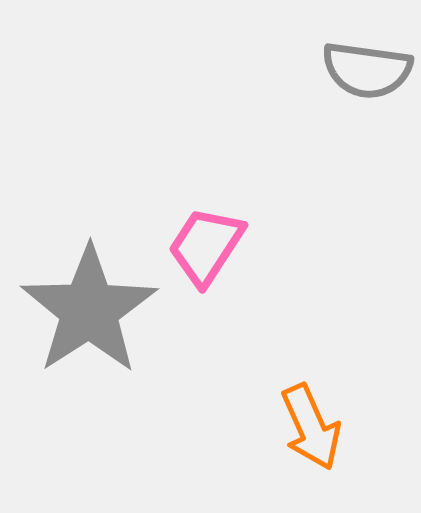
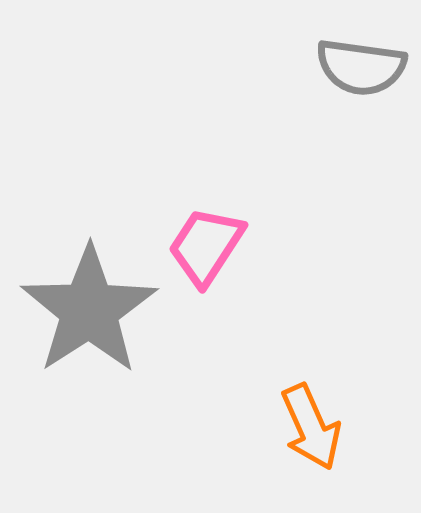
gray semicircle: moved 6 px left, 3 px up
